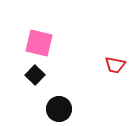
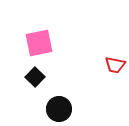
pink square: rotated 24 degrees counterclockwise
black square: moved 2 px down
